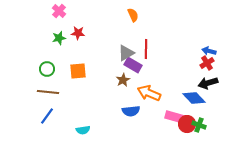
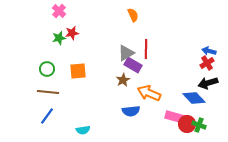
red star: moved 6 px left; rotated 16 degrees counterclockwise
